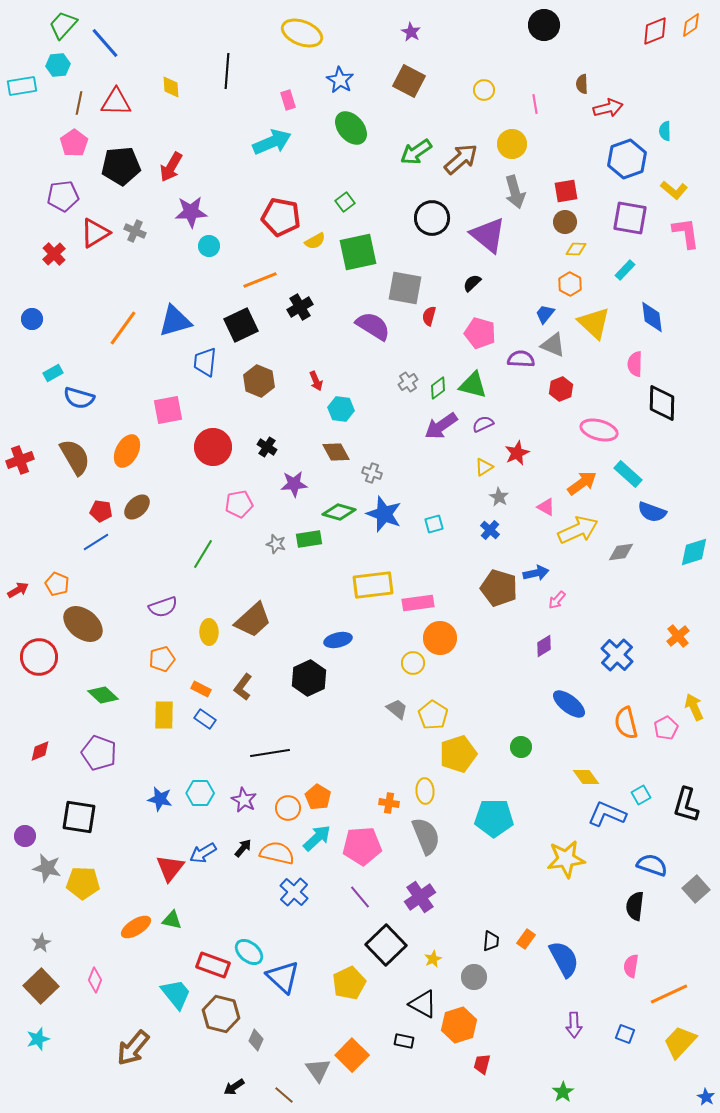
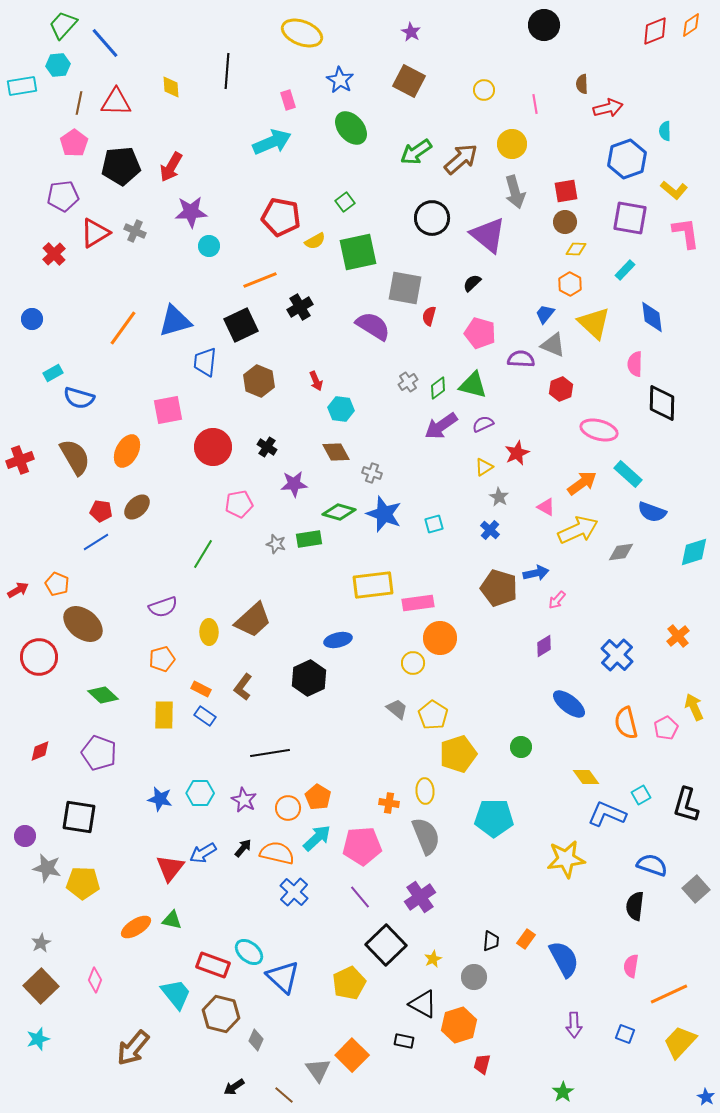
blue rectangle at (205, 719): moved 3 px up
